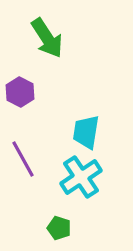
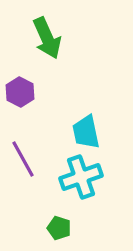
green arrow: rotated 9 degrees clockwise
cyan trapezoid: rotated 21 degrees counterclockwise
cyan cross: rotated 15 degrees clockwise
